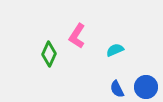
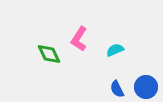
pink L-shape: moved 2 px right, 3 px down
green diamond: rotated 50 degrees counterclockwise
